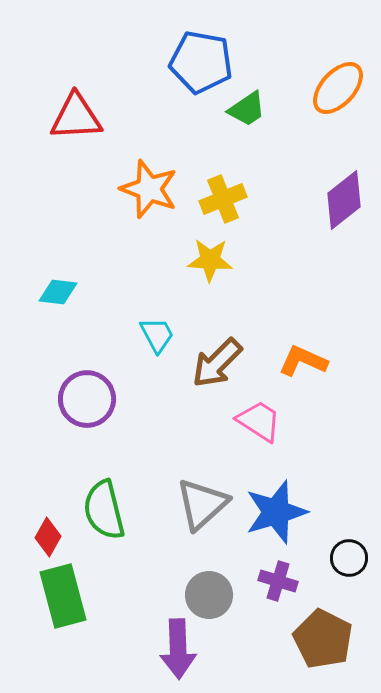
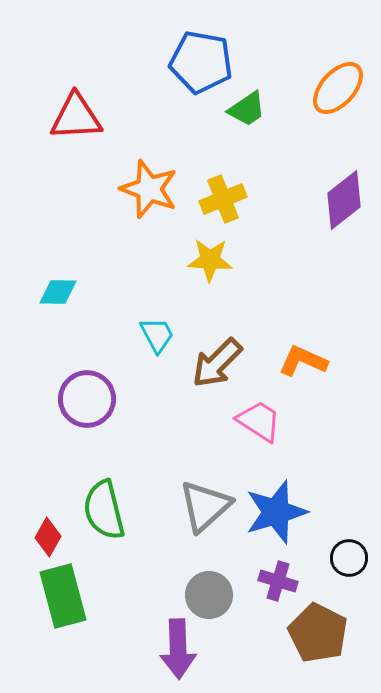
cyan diamond: rotated 6 degrees counterclockwise
gray triangle: moved 3 px right, 2 px down
brown pentagon: moved 5 px left, 6 px up
